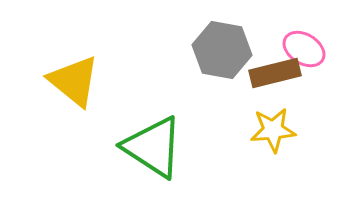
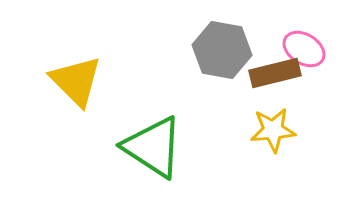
yellow triangle: moved 2 px right; rotated 6 degrees clockwise
